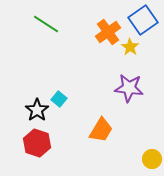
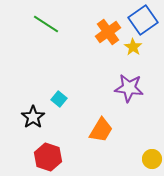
yellow star: moved 3 px right
black star: moved 4 px left, 7 px down
red hexagon: moved 11 px right, 14 px down
